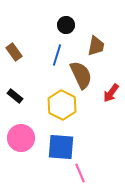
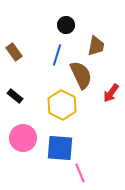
pink circle: moved 2 px right
blue square: moved 1 px left, 1 px down
